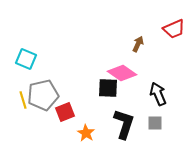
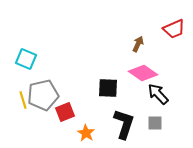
pink diamond: moved 21 px right
black arrow: rotated 20 degrees counterclockwise
